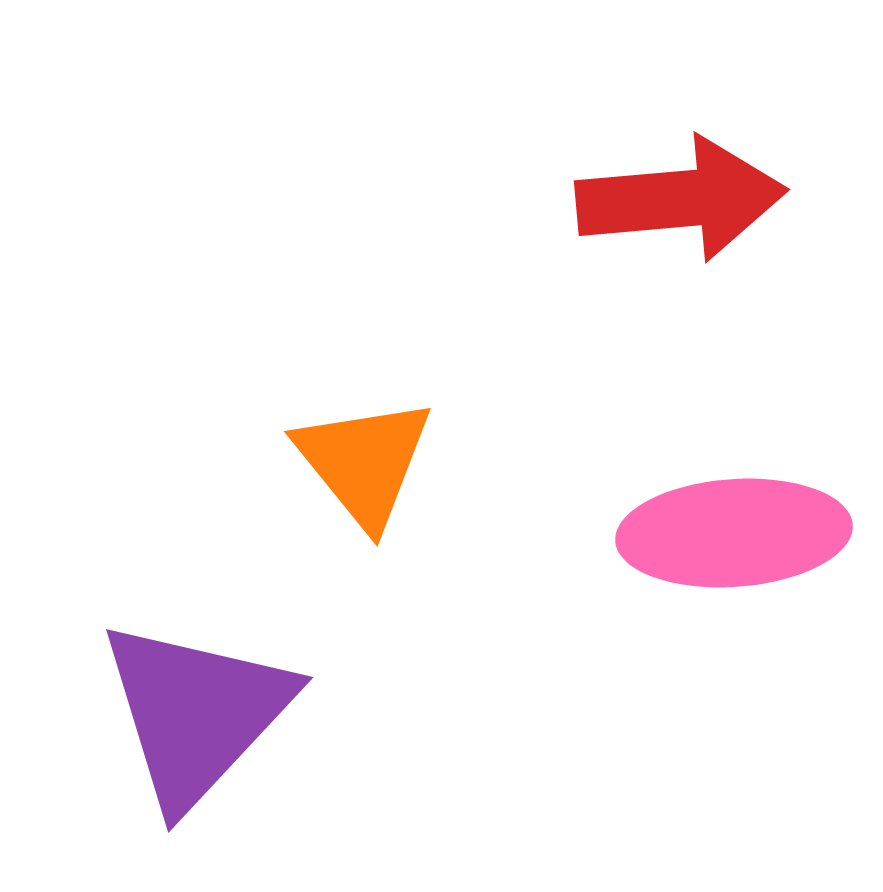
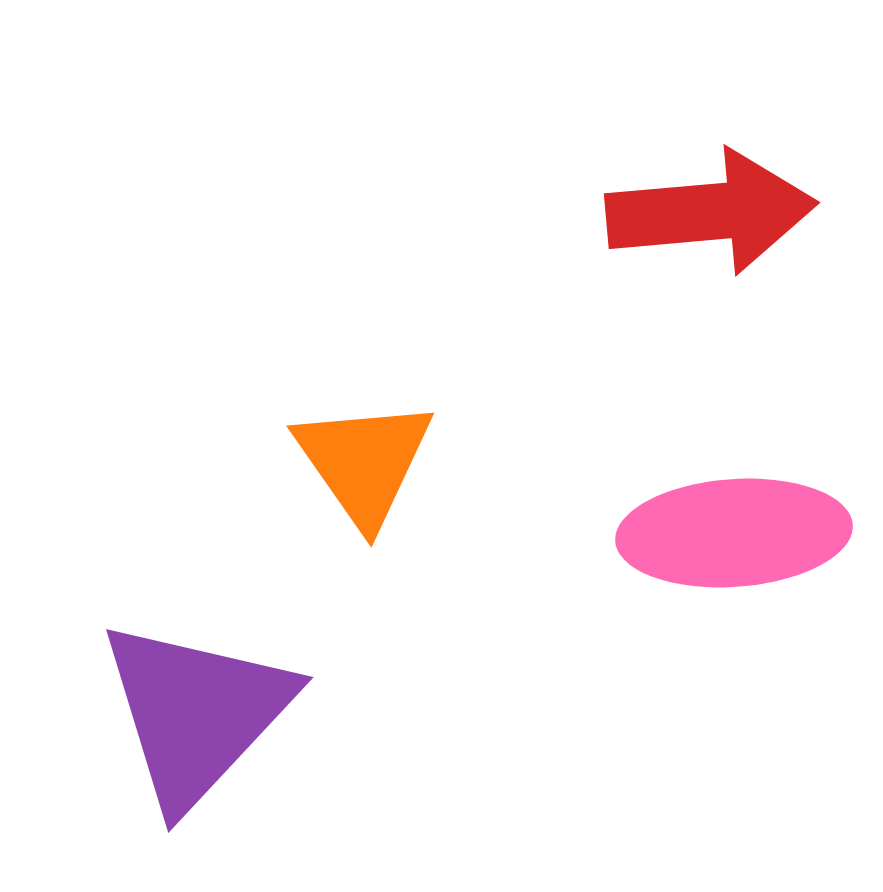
red arrow: moved 30 px right, 13 px down
orange triangle: rotated 4 degrees clockwise
